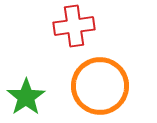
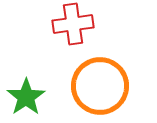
red cross: moved 1 px left, 2 px up
